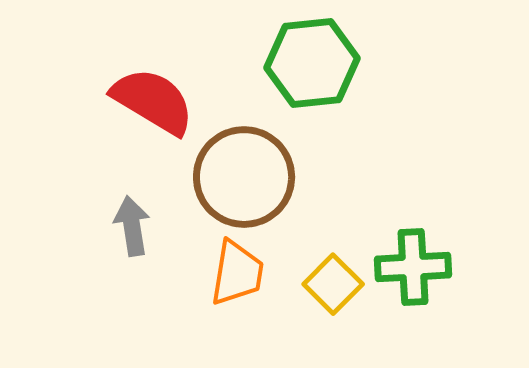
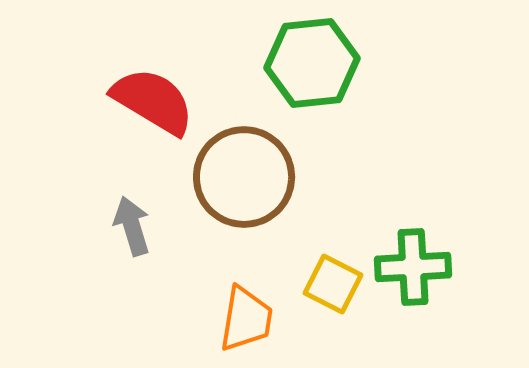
gray arrow: rotated 8 degrees counterclockwise
orange trapezoid: moved 9 px right, 46 px down
yellow square: rotated 18 degrees counterclockwise
